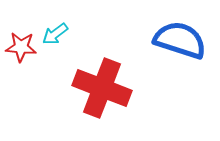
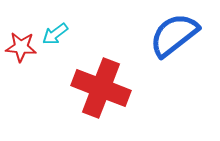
blue semicircle: moved 6 px left, 5 px up; rotated 56 degrees counterclockwise
red cross: moved 1 px left
